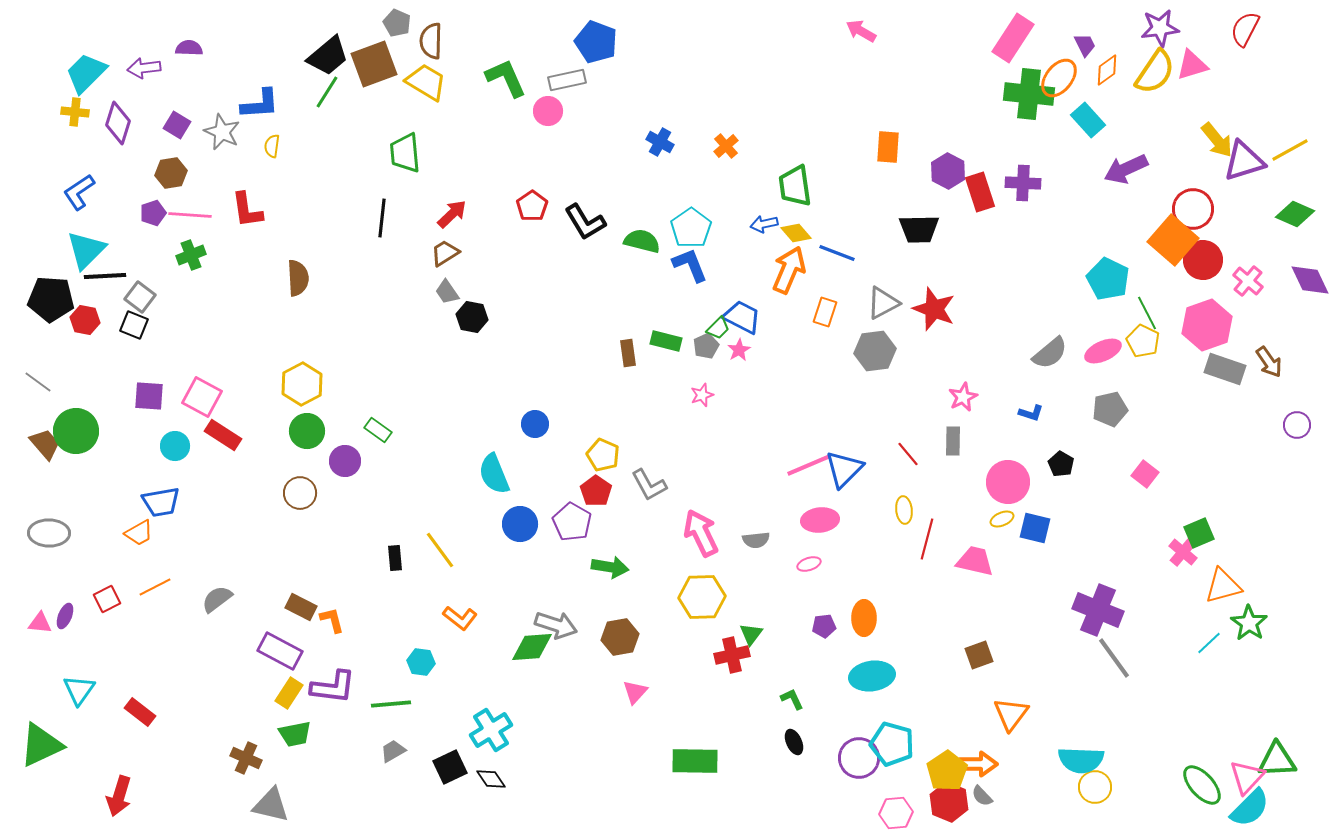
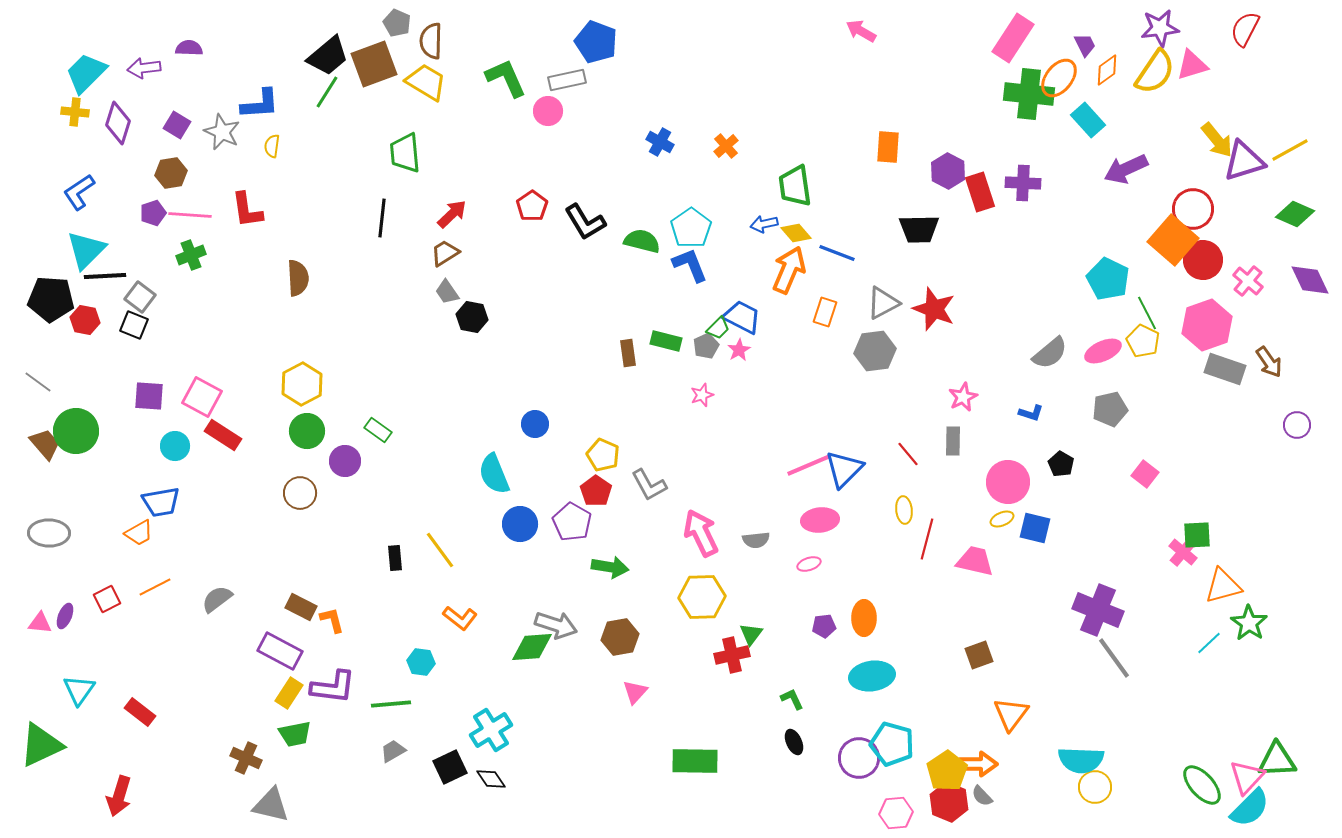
green square at (1199, 533): moved 2 px left, 2 px down; rotated 20 degrees clockwise
